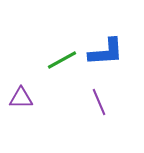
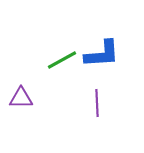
blue L-shape: moved 4 px left, 2 px down
purple line: moved 2 px left, 1 px down; rotated 20 degrees clockwise
